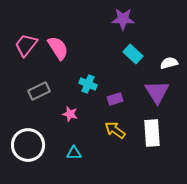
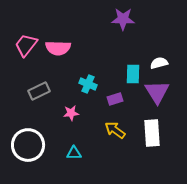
pink semicircle: rotated 125 degrees clockwise
cyan rectangle: moved 20 px down; rotated 48 degrees clockwise
white semicircle: moved 10 px left
pink star: moved 1 px right, 1 px up; rotated 21 degrees counterclockwise
